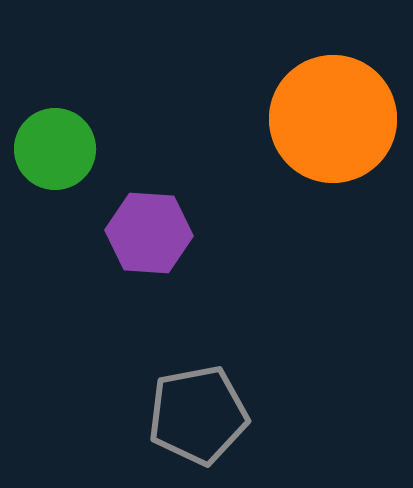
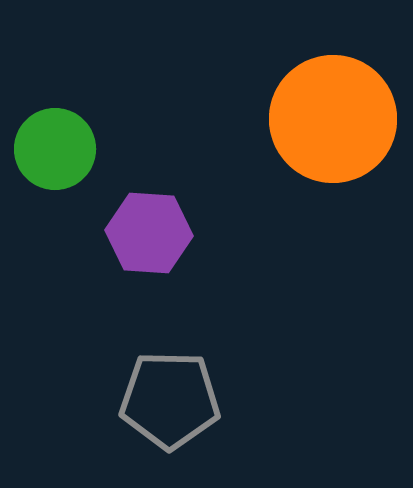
gray pentagon: moved 28 px left, 15 px up; rotated 12 degrees clockwise
